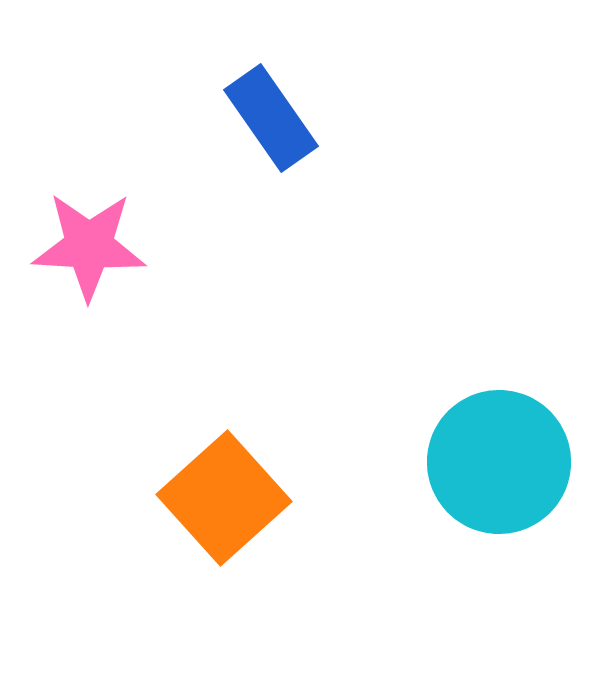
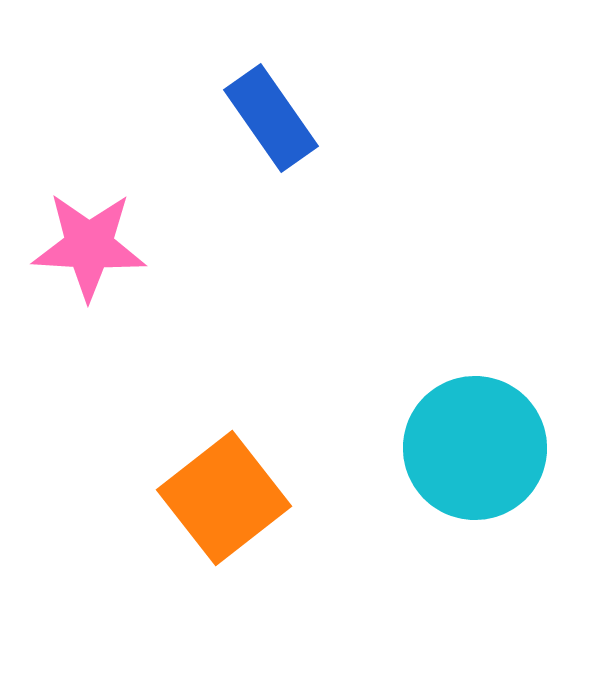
cyan circle: moved 24 px left, 14 px up
orange square: rotated 4 degrees clockwise
